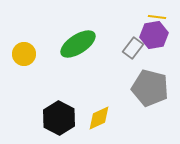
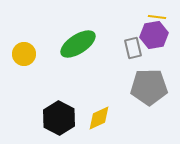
gray rectangle: rotated 50 degrees counterclockwise
gray pentagon: moved 1 px left, 1 px up; rotated 15 degrees counterclockwise
